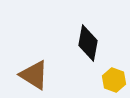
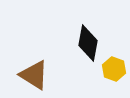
yellow hexagon: moved 11 px up
